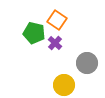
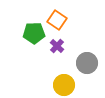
green pentagon: rotated 15 degrees counterclockwise
purple cross: moved 2 px right, 3 px down
